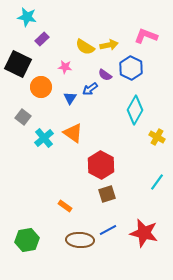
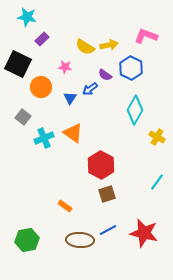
cyan cross: rotated 18 degrees clockwise
